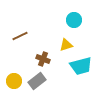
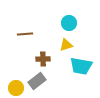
cyan circle: moved 5 px left, 3 px down
brown line: moved 5 px right, 2 px up; rotated 21 degrees clockwise
brown cross: rotated 24 degrees counterclockwise
cyan trapezoid: rotated 25 degrees clockwise
yellow circle: moved 2 px right, 7 px down
